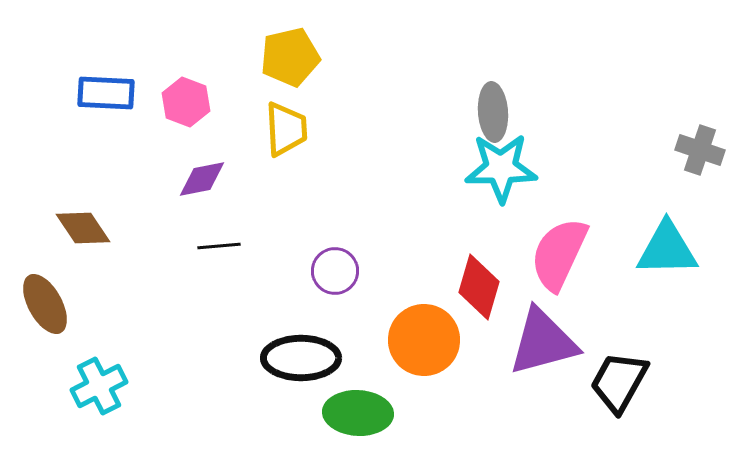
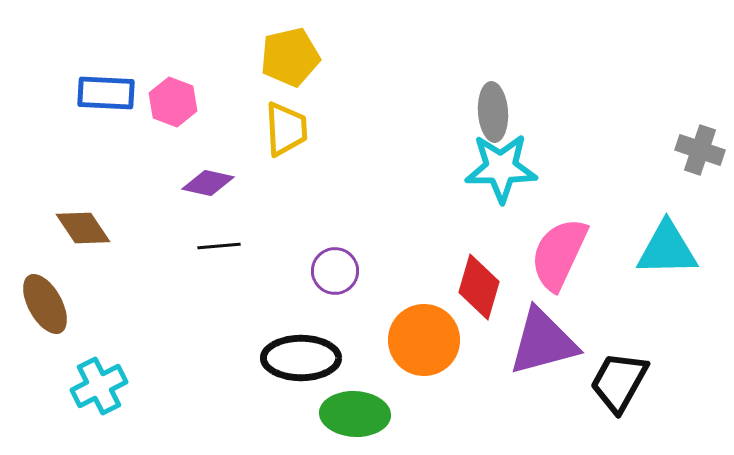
pink hexagon: moved 13 px left
purple diamond: moved 6 px right, 4 px down; rotated 24 degrees clockwise
green ellipse: moved 3 px left, 1 px down
